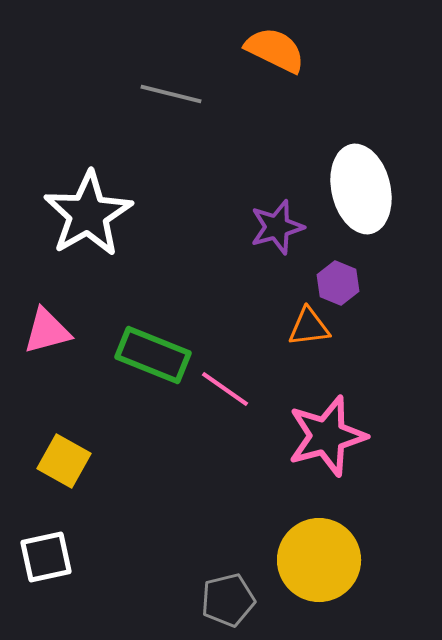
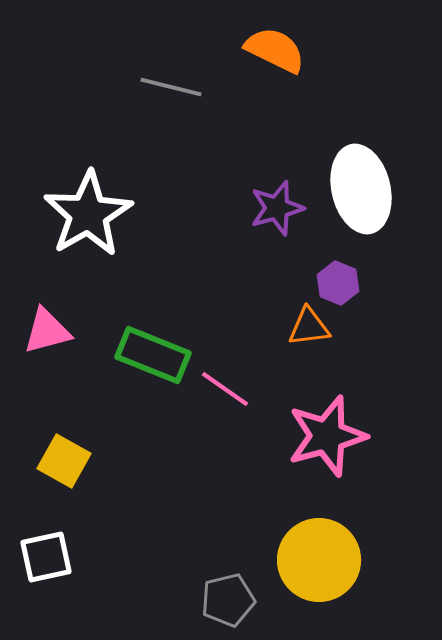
gray line: moved 7 px up
purple star: moved 19 px up
